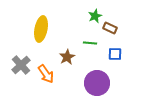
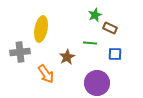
green star: moved 1 px up
gray cross: moved 1 px left, 13 px up; rotated 36 degrees clockwise
